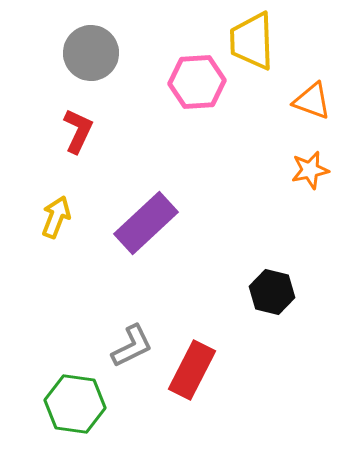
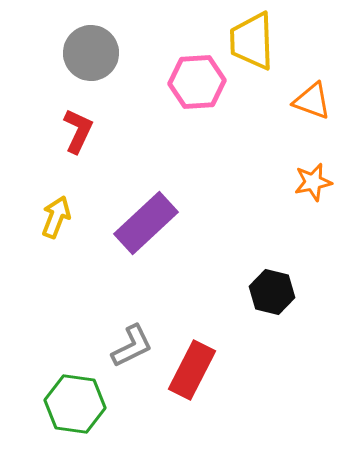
orange star: moved 3 px right, 12 px down
